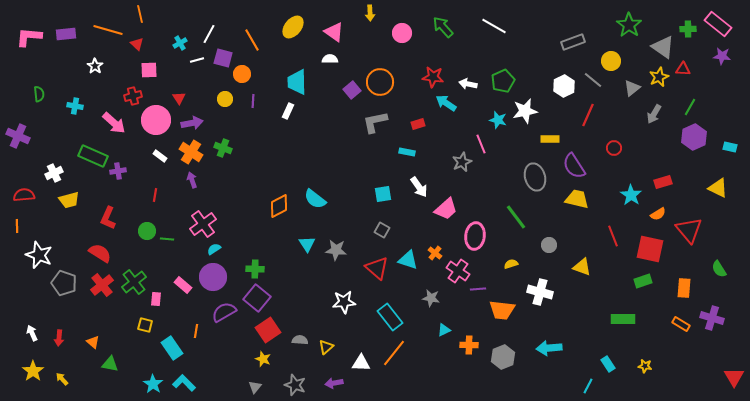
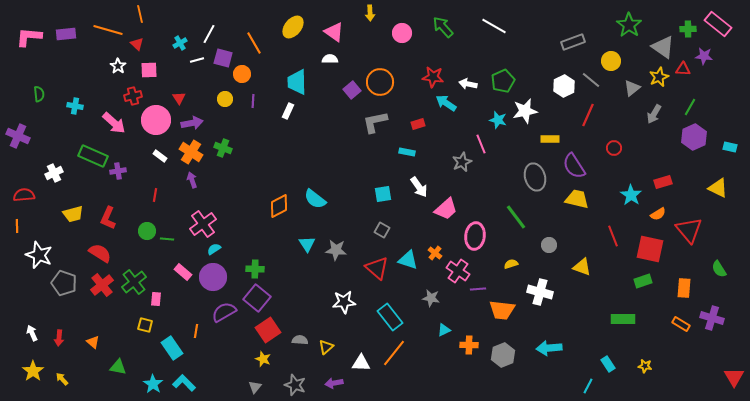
orange line at (252, 40): moved 2 px right, 3 px down
purple star at (722, 56): moved 18 px left
white star at (95, 66): moved 23 px right
gray line at (593, 80): moved 2 px left
yellow trapezoid at (69, 200): moved 4 px right, 14 px down
pink rectangle at (183, 285): moved 13 px up
gray hexagon at (503, 357): moved 2 px up
green triangle at (110, 364): moved 8 px right, 3 px down
